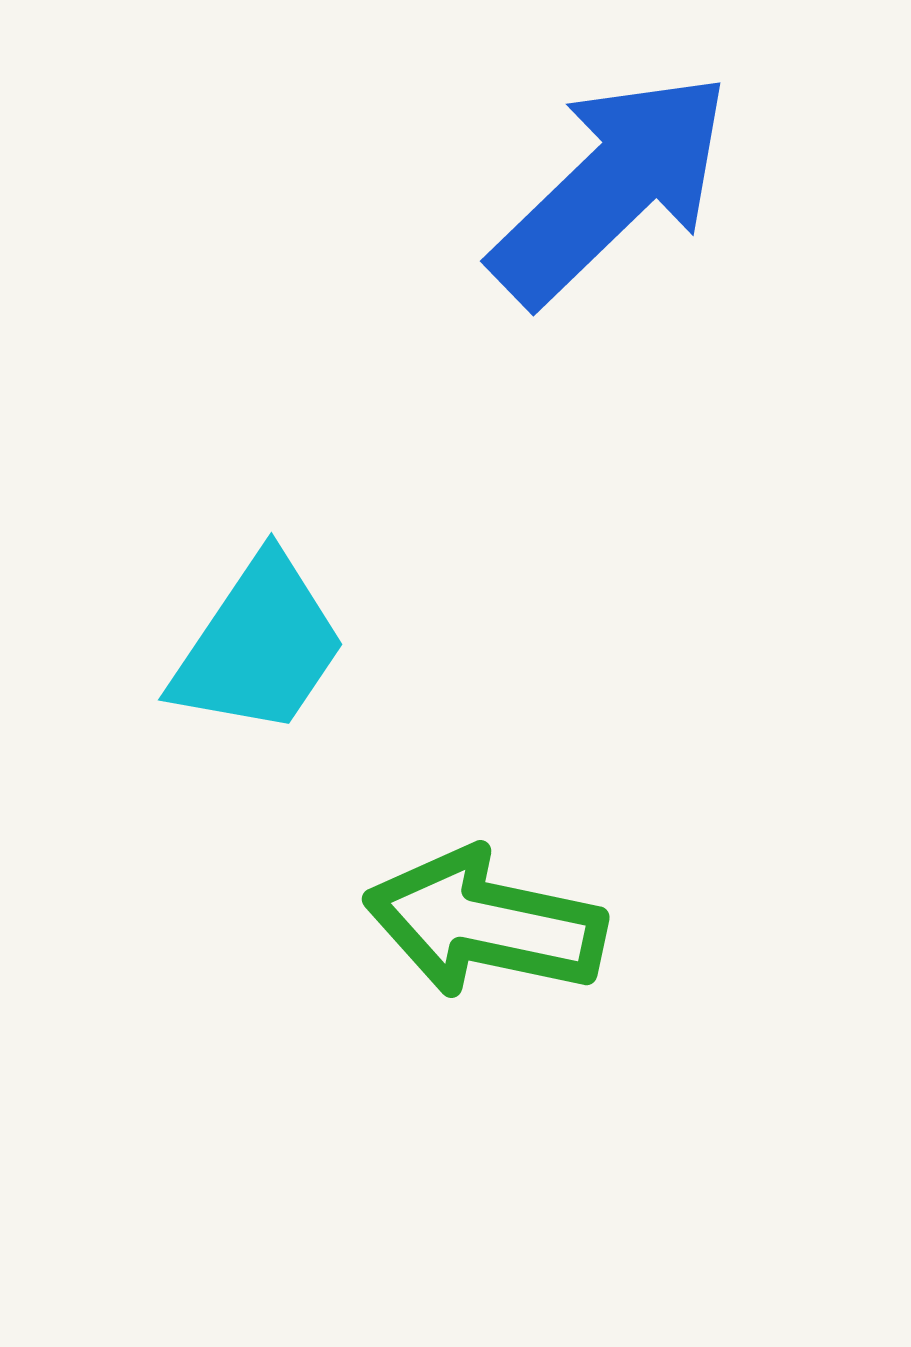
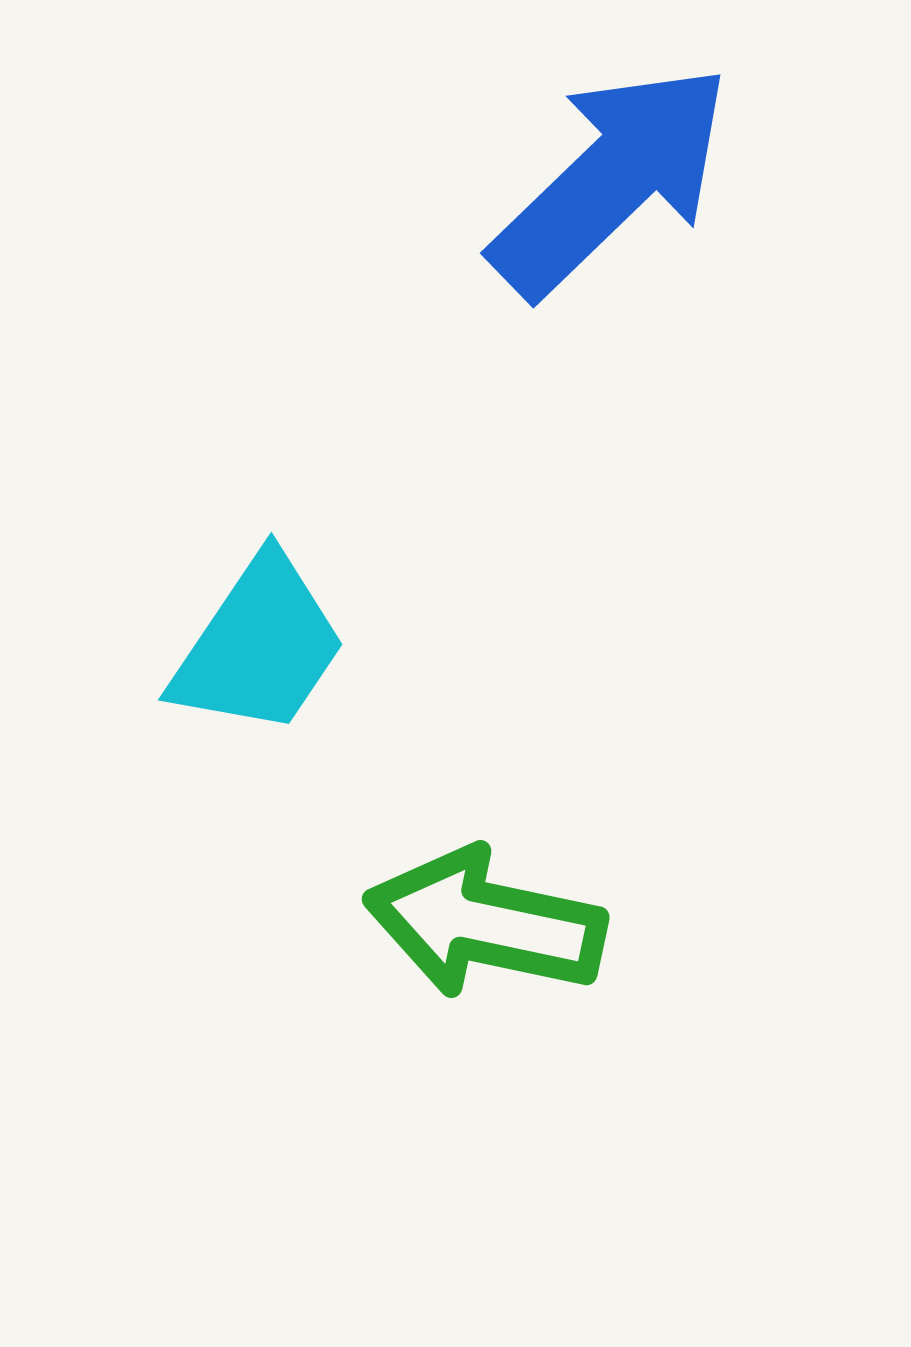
blue arrow: moved 8 px up
